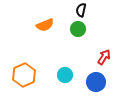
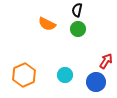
black semicircle: moved 4 px left
orange semicircle: moved 2 px right, 1 px up; rotated 48 degrees clockwise
red arrow: moved 2 px right, 4 px down
